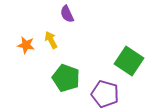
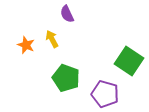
yellow arrow: moved 1 px right, 1 px up
orange star: rotated 12 degrees clockwise
